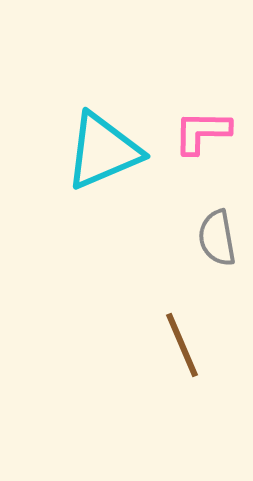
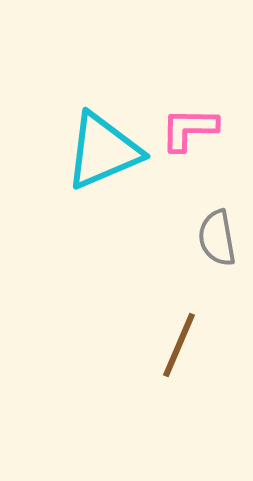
pink L-shape: moved 13 px left, 3 px up
brown line: moved 3 px left; rotated 46 degrees clockwise
